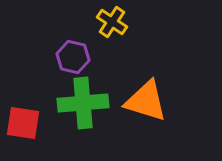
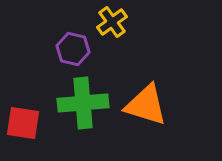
yellow cross: rotated 20 degrees clockwise
purple hexagon: moved 8 px up
orange triangle: moved 4 px down
